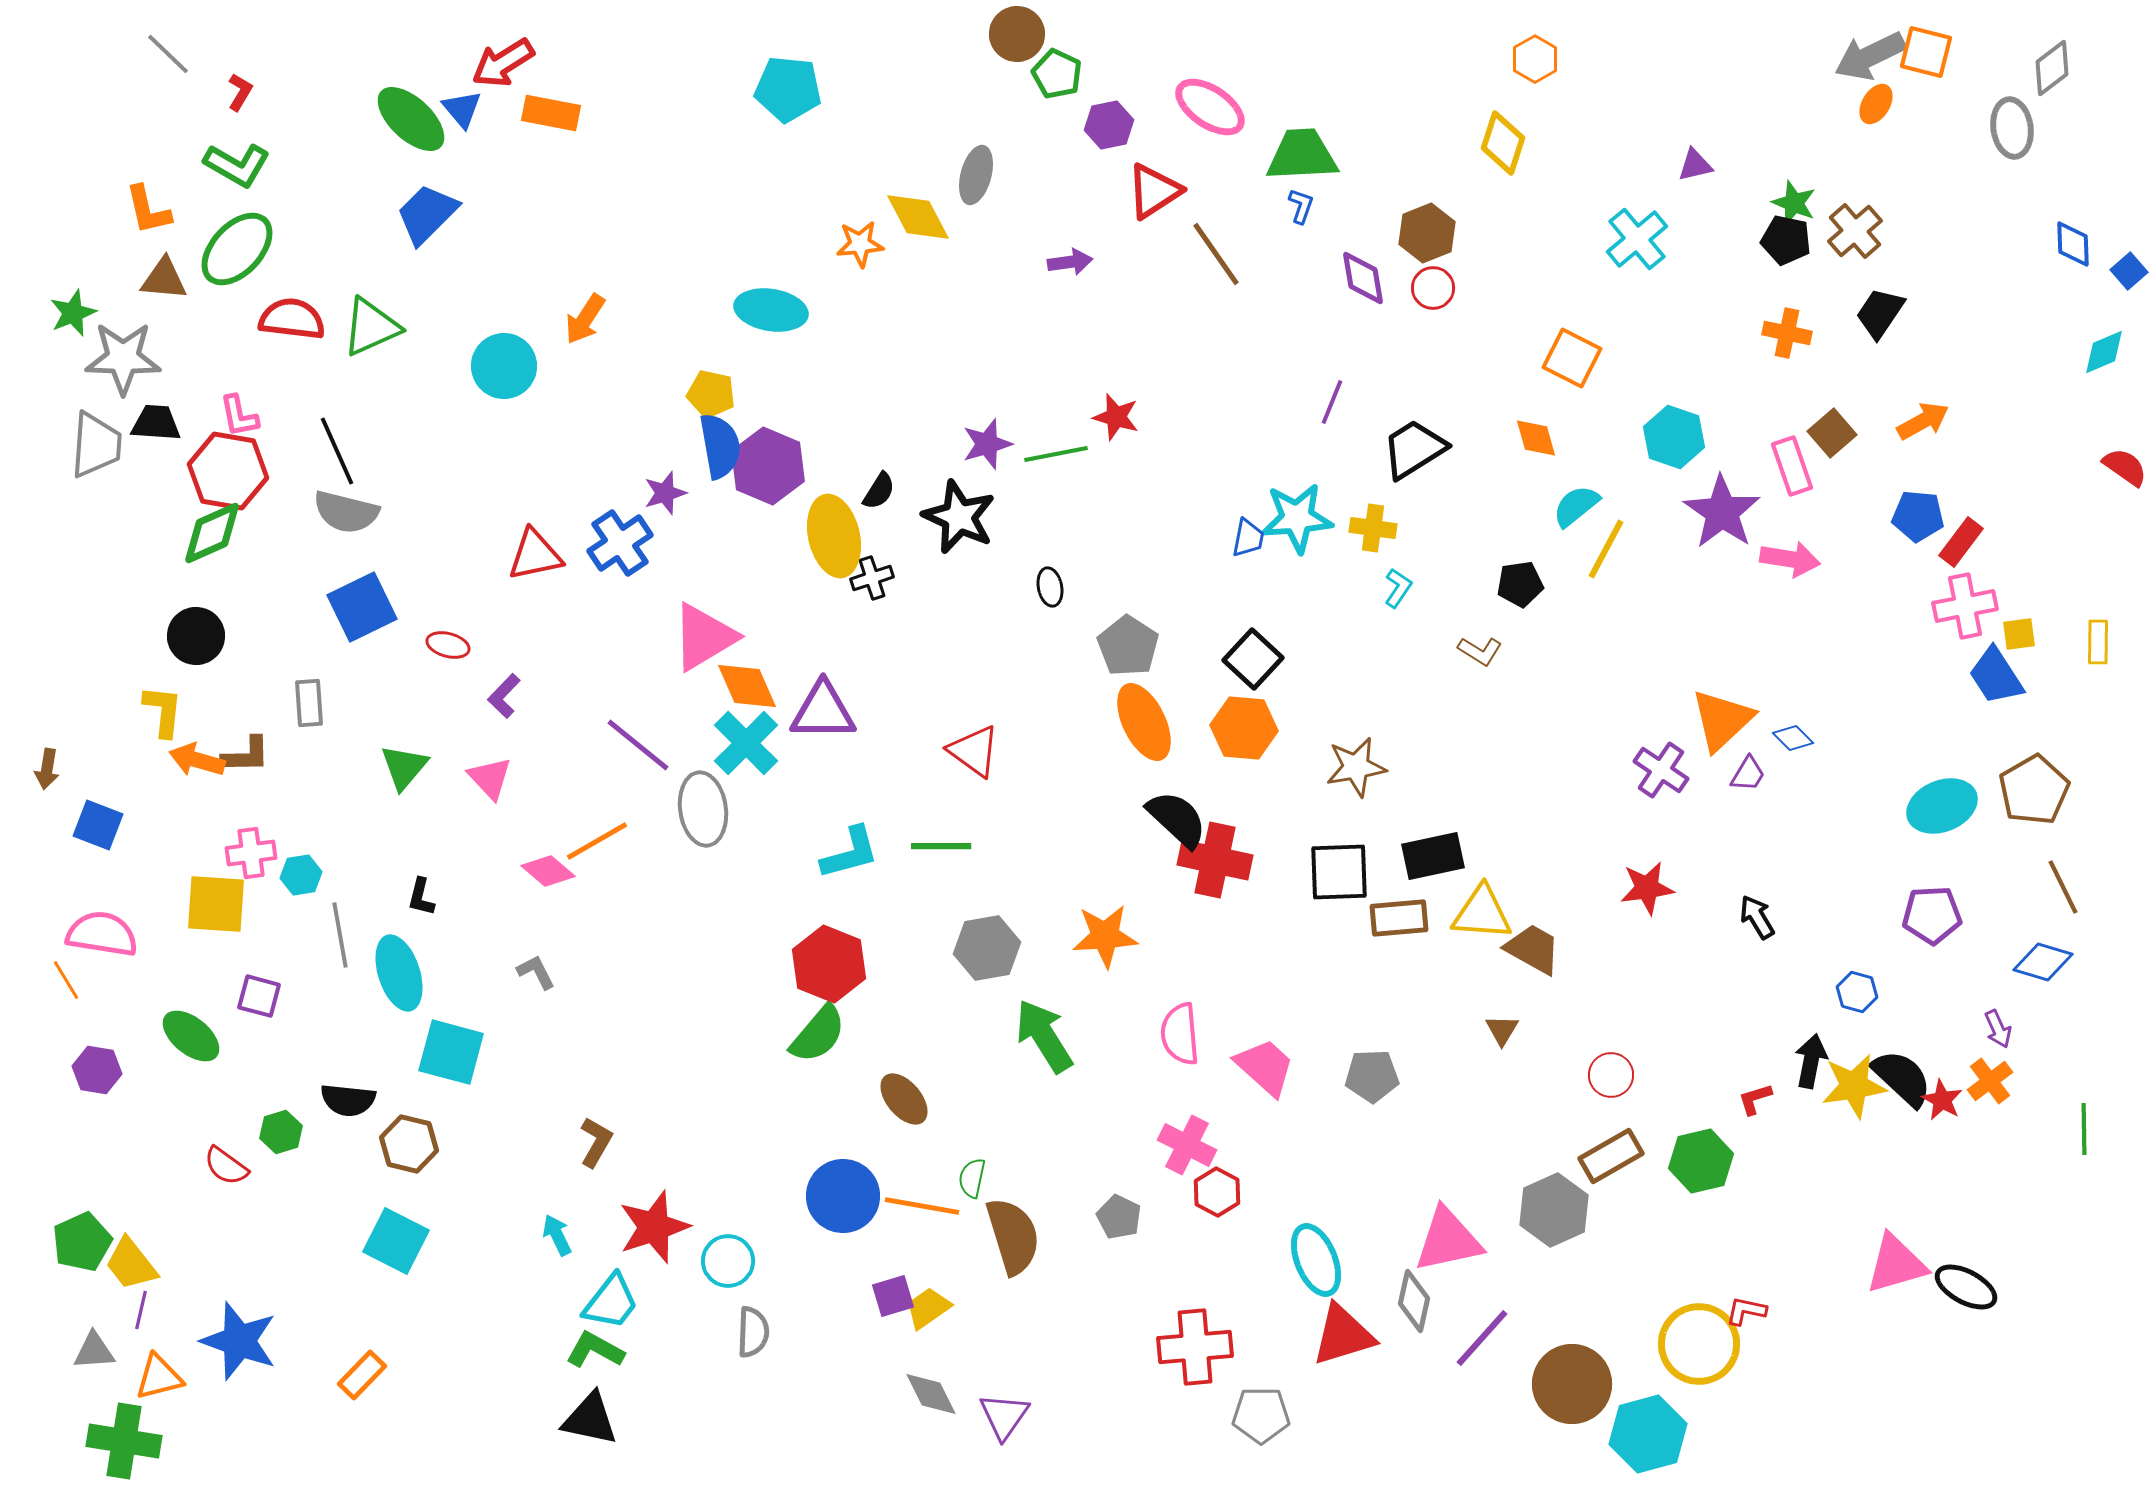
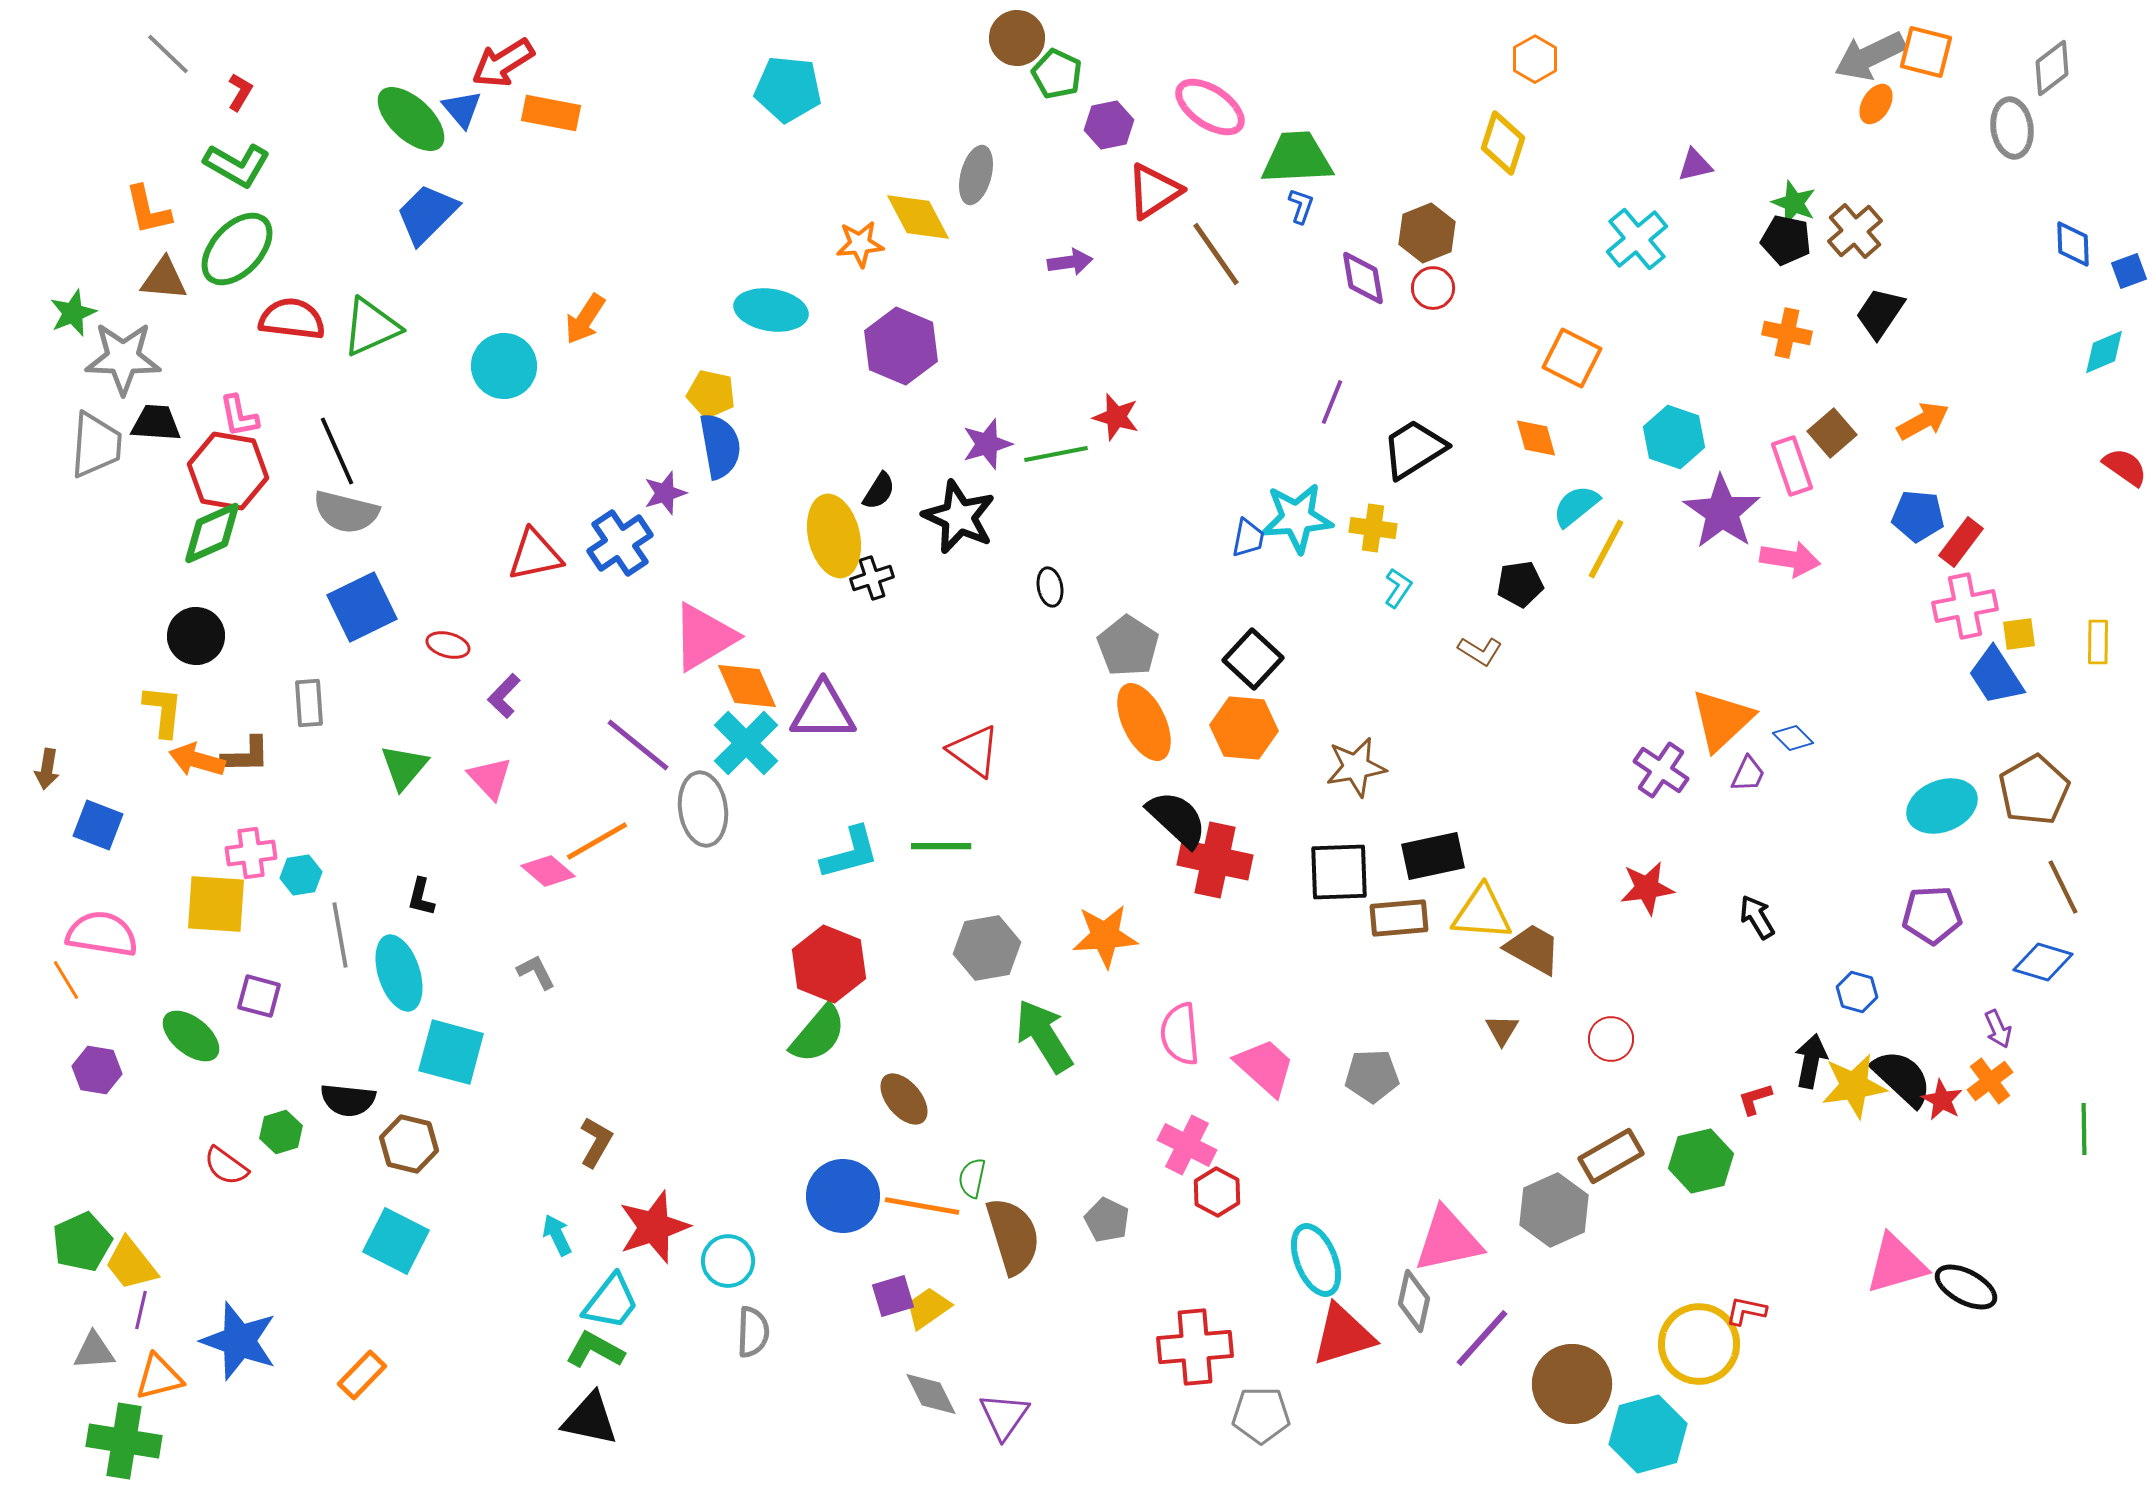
brown circle at (1017, 34): moved 4 px down
green trapezoid at (1302, 155): moved 5 px left, 3 px down
blue square at (2129, 271): rotated 21 degrees clockwise
purple hexagon at (768, 466): moved 133 px right, 120 px up
purple trapezoid at (1748, 774): rotated 6 degrees counterclockwise
red circle at (1611, 1075): moved 36 px up
gray pentagon at (1119, 1217): moved 12 px left, 3 px down
